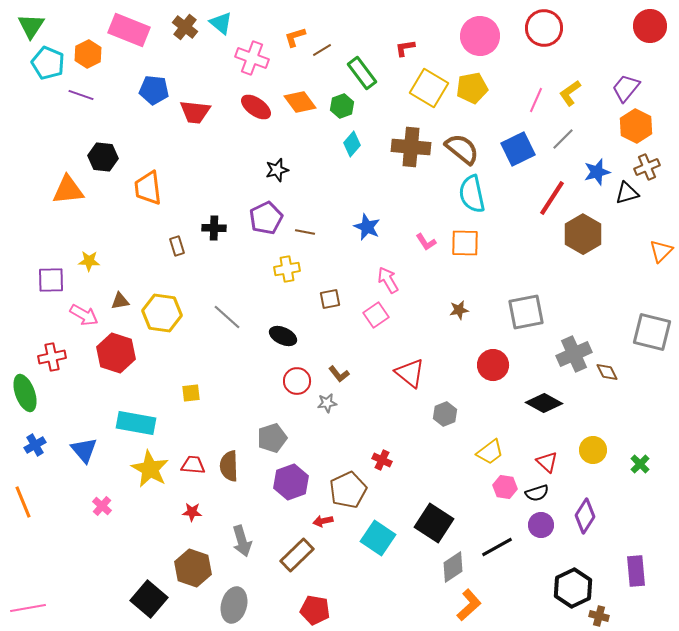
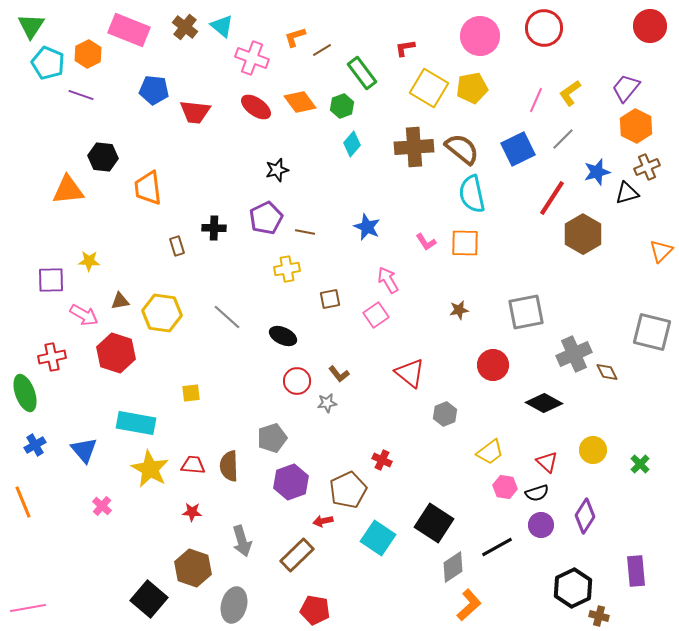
cyan triangle at (221, 23): moved 1 px right, 3 px down
brown cross at (411, 147): moved 3 px right; rotated 9 degrees counterclockwise
